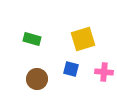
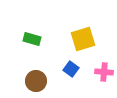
blue square: rotated 21 degrees clockwise
brown circle: moved 1 px left, 2 px down
